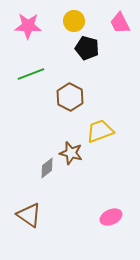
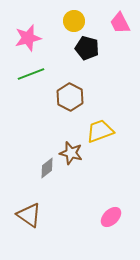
pink star: moved 12 px down; rotated 16 degrees counterclockwise
pink ellipse: rotated 20 degrees counterclockwise
